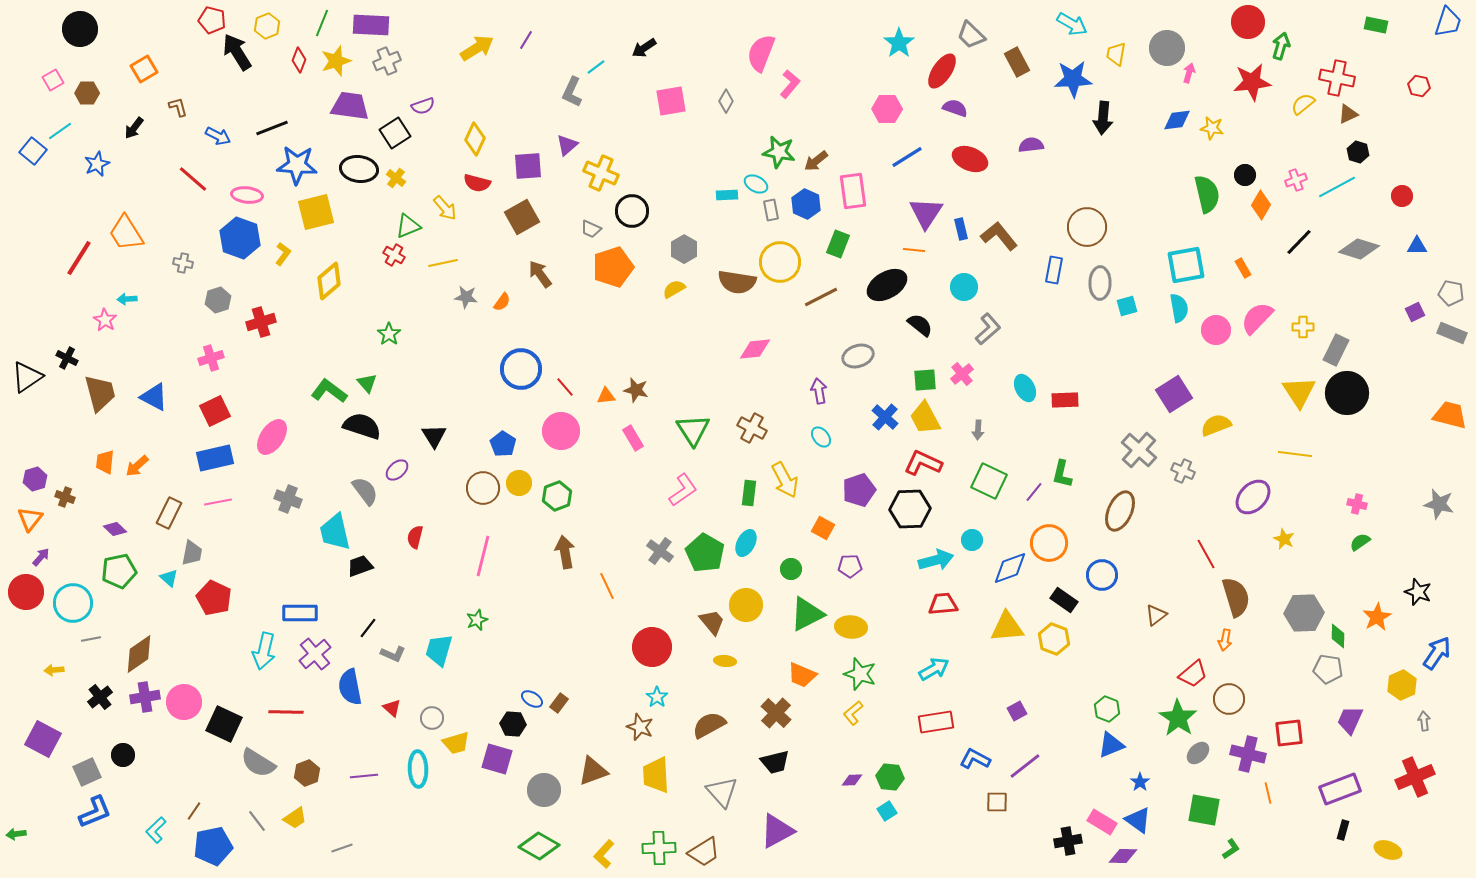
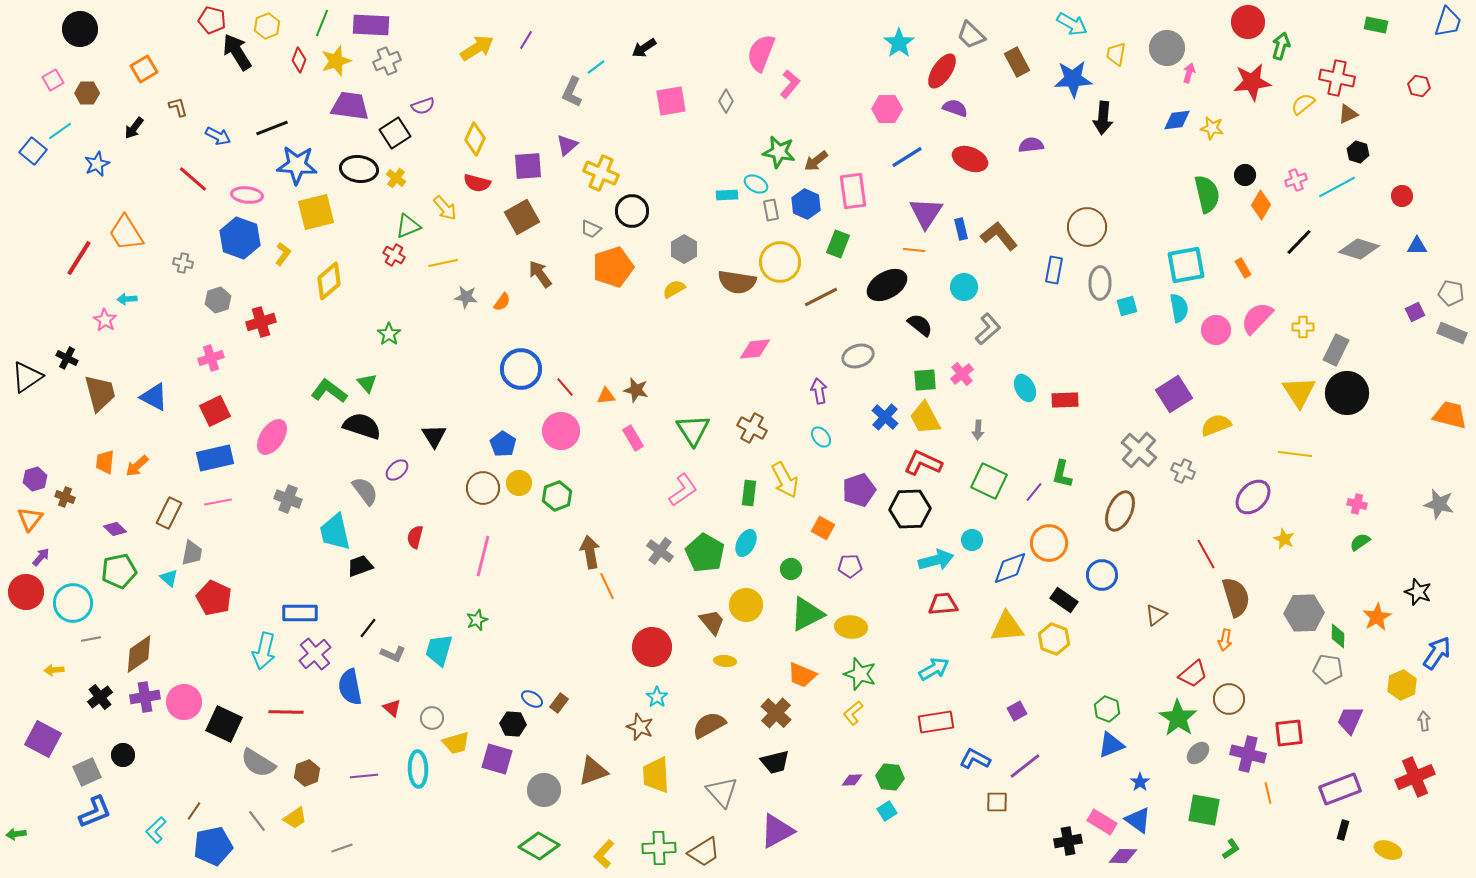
brown arrow at (565, 552): moved 25 px right
